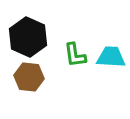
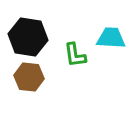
black hexagon: rotated 15 degrees counterclockwise
cyan trapezoid: moved 19 px up
